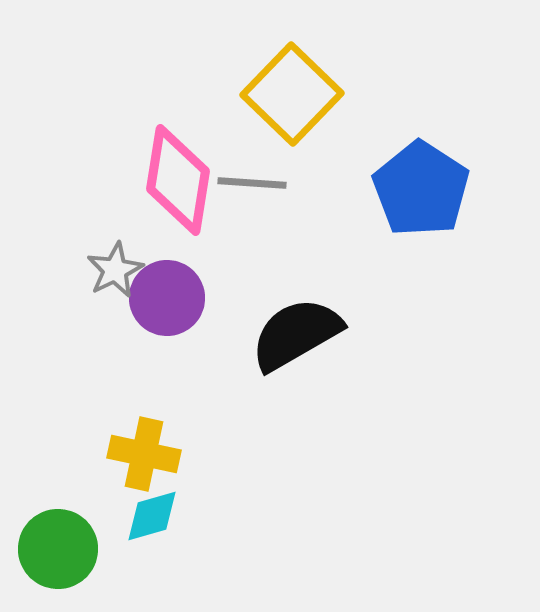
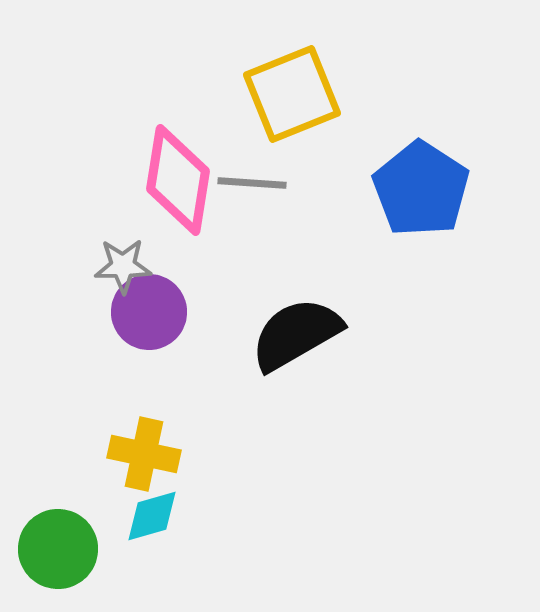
yellow square: rotated 24 degrees clockwise
gray star: moved 8 px right, 4 px up; rotated 26 degrees clockwise
purple circle: moved 18 px left, 14 px down
